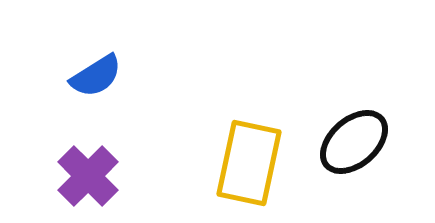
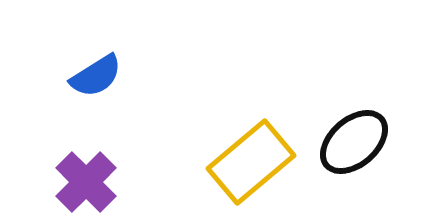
yellow rectangle: moved 2 px right, 1 px up; rotated 38 degrees clockwise
purple cross: moved 2 px left, 6 px down
